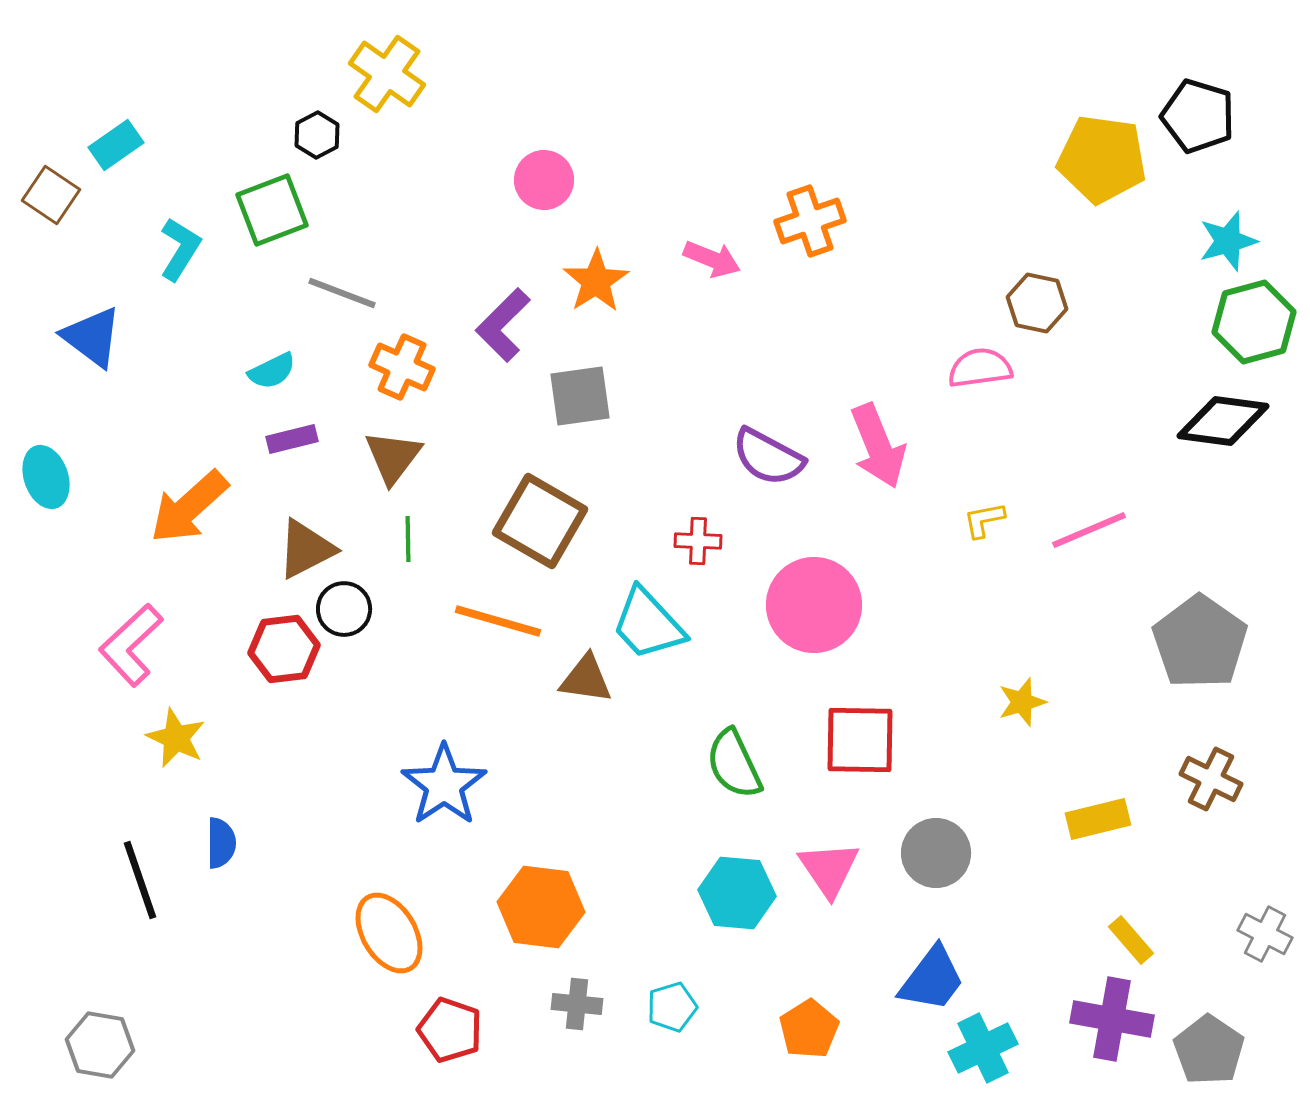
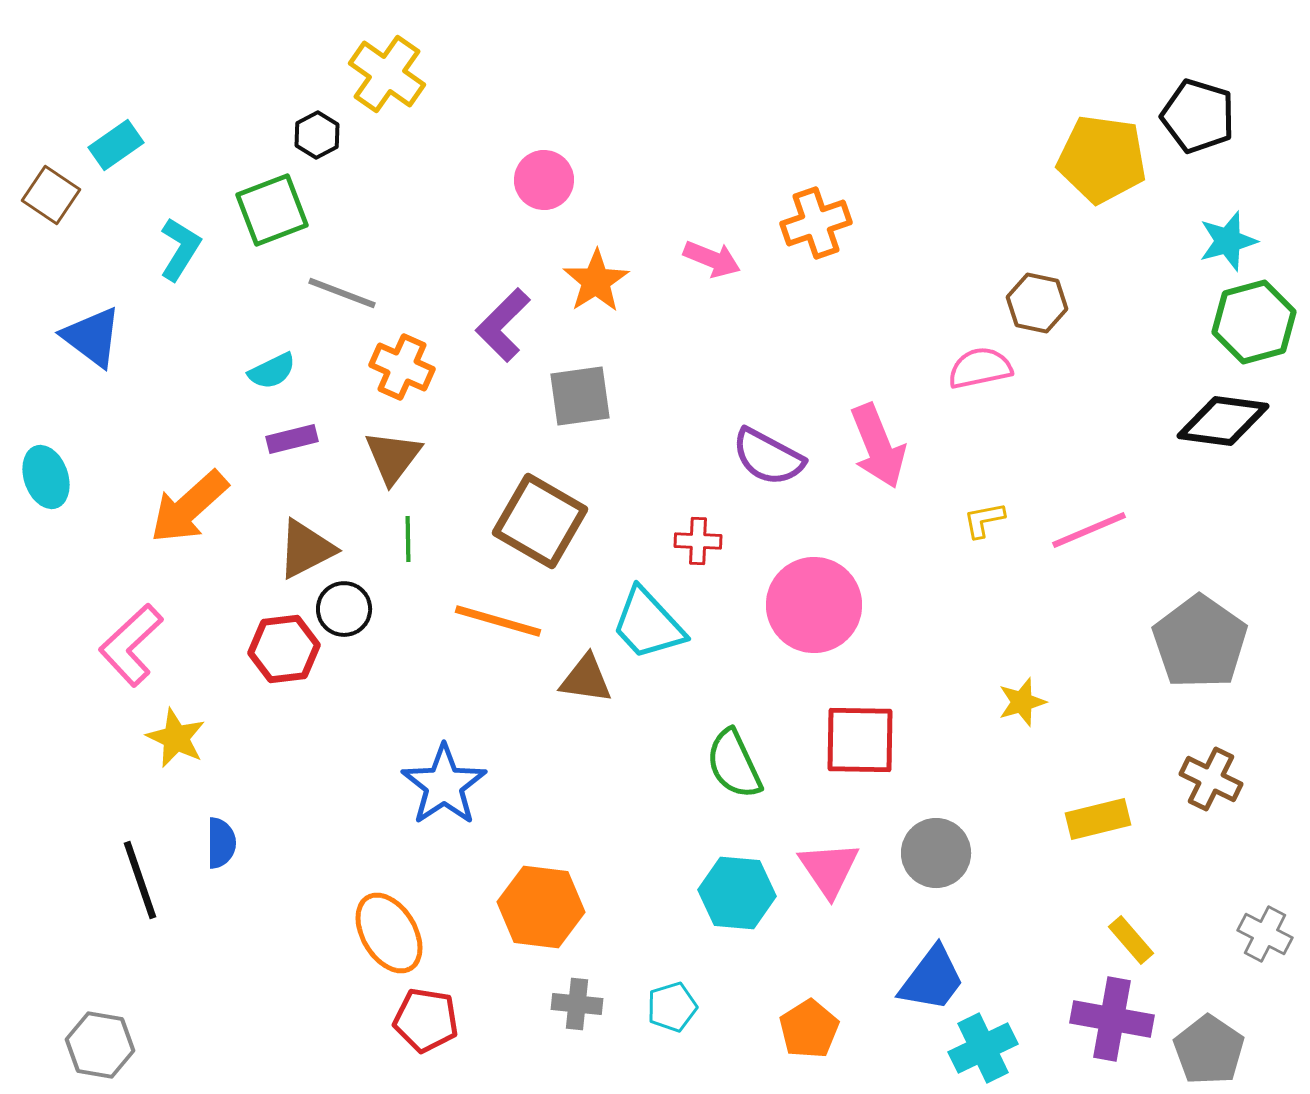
orange cross at (810, 221): moved 6 px right, 2 px down
pink semicircle at (980, 368): rotated 4 degrees counterclockwise
red pentagon at (450, 1030): moved 24 px left, 10 px up; rotated 10 degrees counterclockwise
